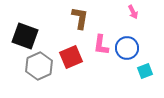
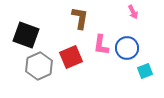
black square: moved 1 px right, 1 px up
